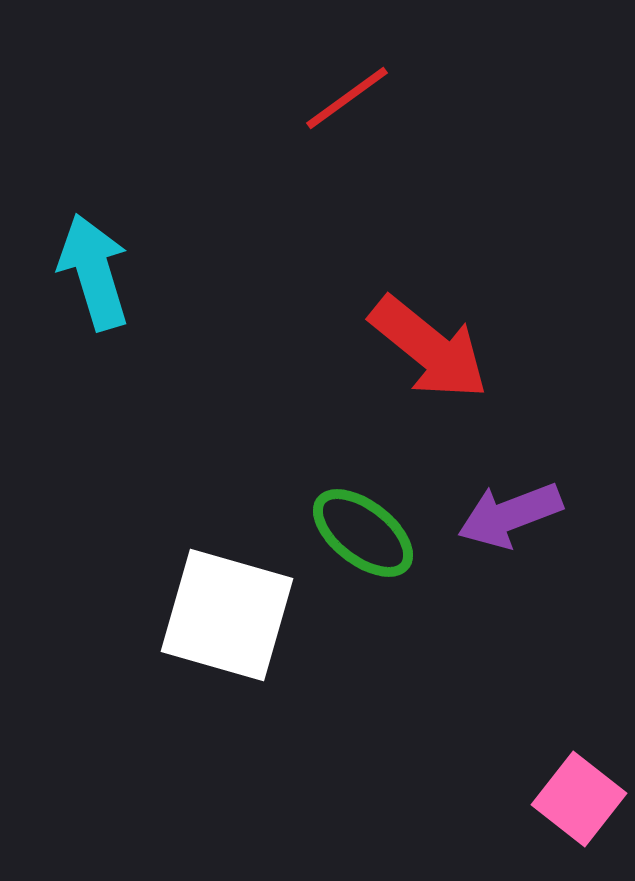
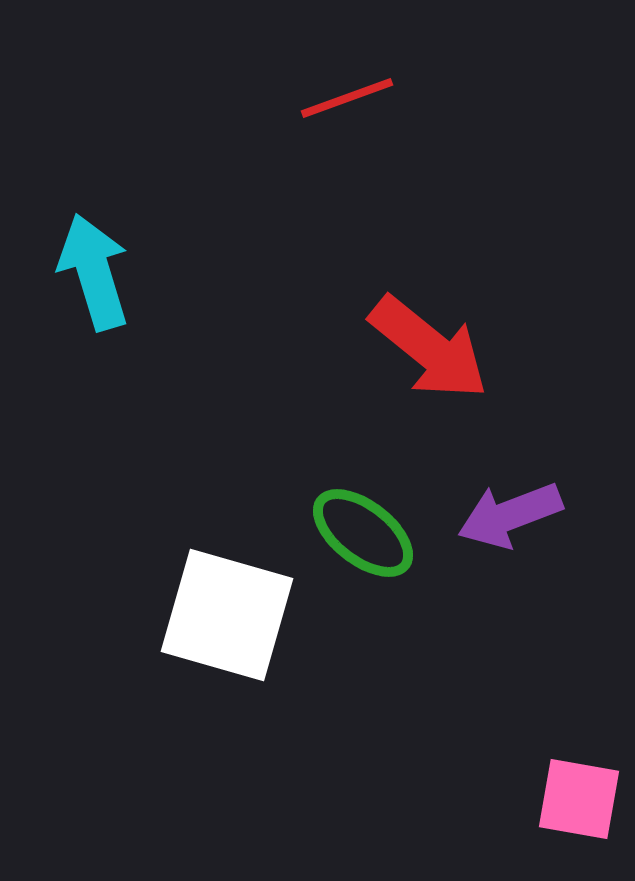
red line: rotated 16 degrees clockwise
pink square: rotated 28 degrees counterclockwise
